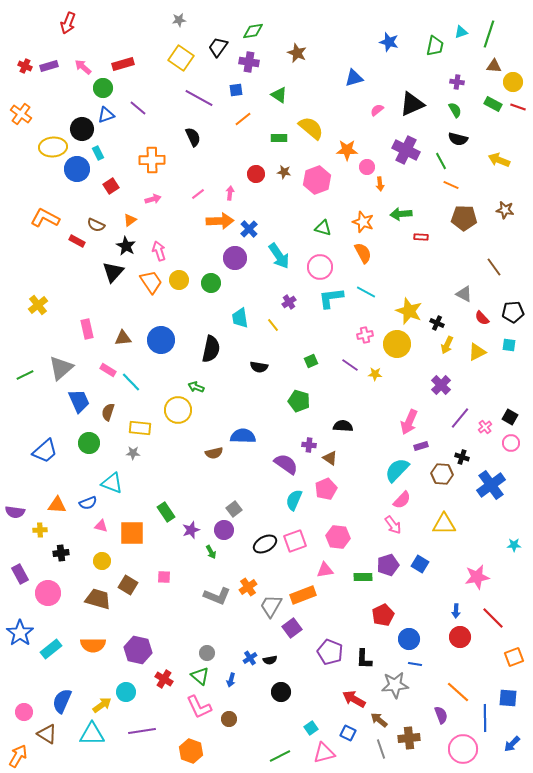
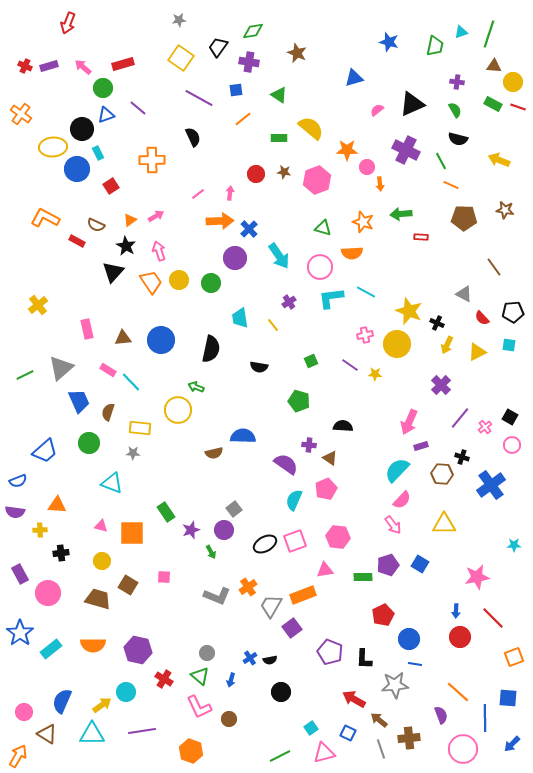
pink arrow at (153, 199): moved 3 px right, 17 px down; rotated 14 degrees counterclockwise
orange semicircle at (363, 253): moved 11 px left; rotated 115 degrees clockwise
pink circle at (511, 443): moved 1 px right, 2 px down
blue semicircle at (88, 503): moved 70 px left, 22 px up
